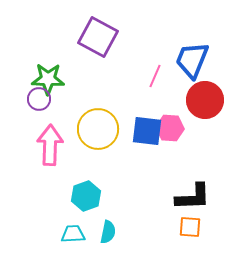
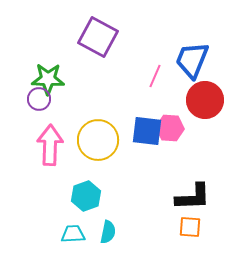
yellow circle: moved 11 px down
